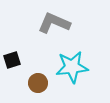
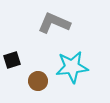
brown circle: moved 2 px up
